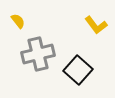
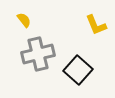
yellow semicircle: moved 6 px right, 1 px up
yellow L-shape: rotated 15 degrees clockwise
